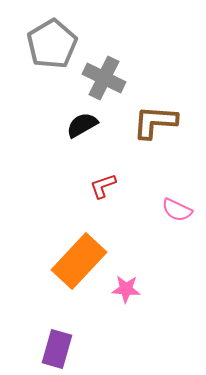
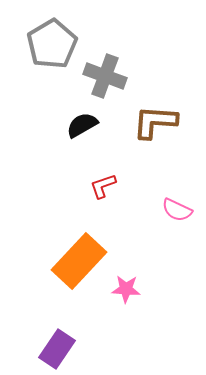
gray cross: moved 1 px right, 2 px up; rotated 6 degrees counterclockwise
purple rectangle: rotated 18 degrees clockwise
